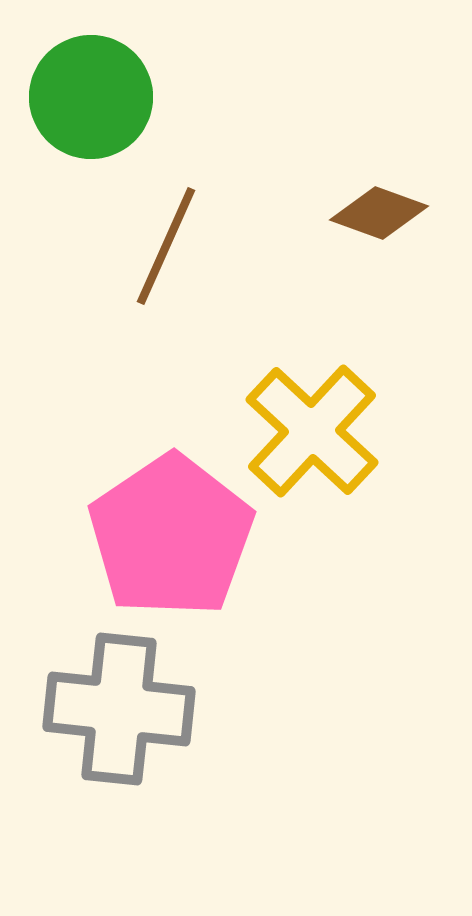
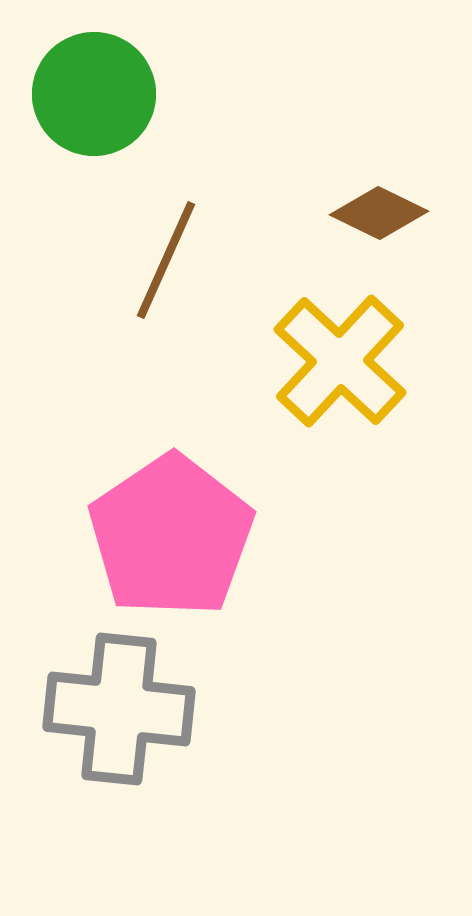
green circle: moved 3 px right, 3 px up
brown diamond: rotated 6 degrees clockwise
brown line: moved 14 px down
yellow cross: moved 28 px right, 70 px up
